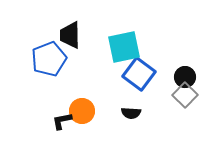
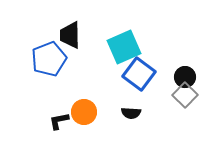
cyan square: rotated 12 degrees counterclockwise
orange circle: moved 2 px right, 1 px down
black L-shape: moved 3 px left
